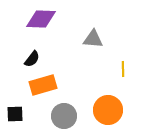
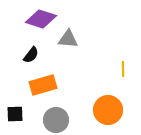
purple diamond: rotated 16 degrees clockwise
gray triangle: moved 25 px left
black semicircle: moved 1 px left, 4 px up
gray circle: moved 8 px left, 4 px down
